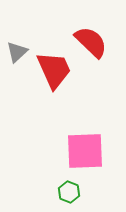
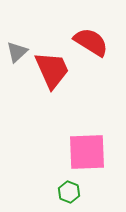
red semicircle: rotated 12 degrees counterclockwise
red trapezoid: moved 2 px left
pink square: moved 2 px right, 1 px down
